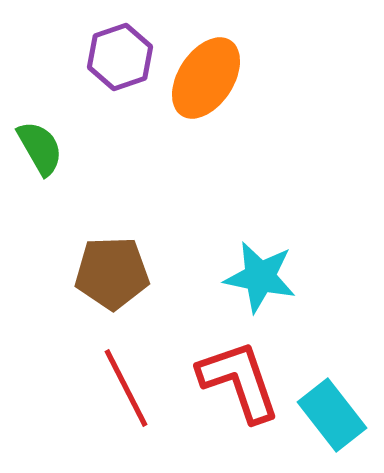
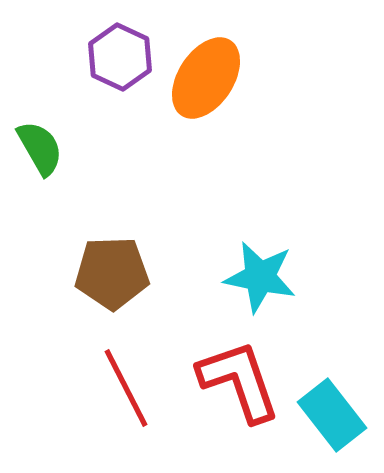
purple hexagon: rotated 16 degrees counterclockwise
